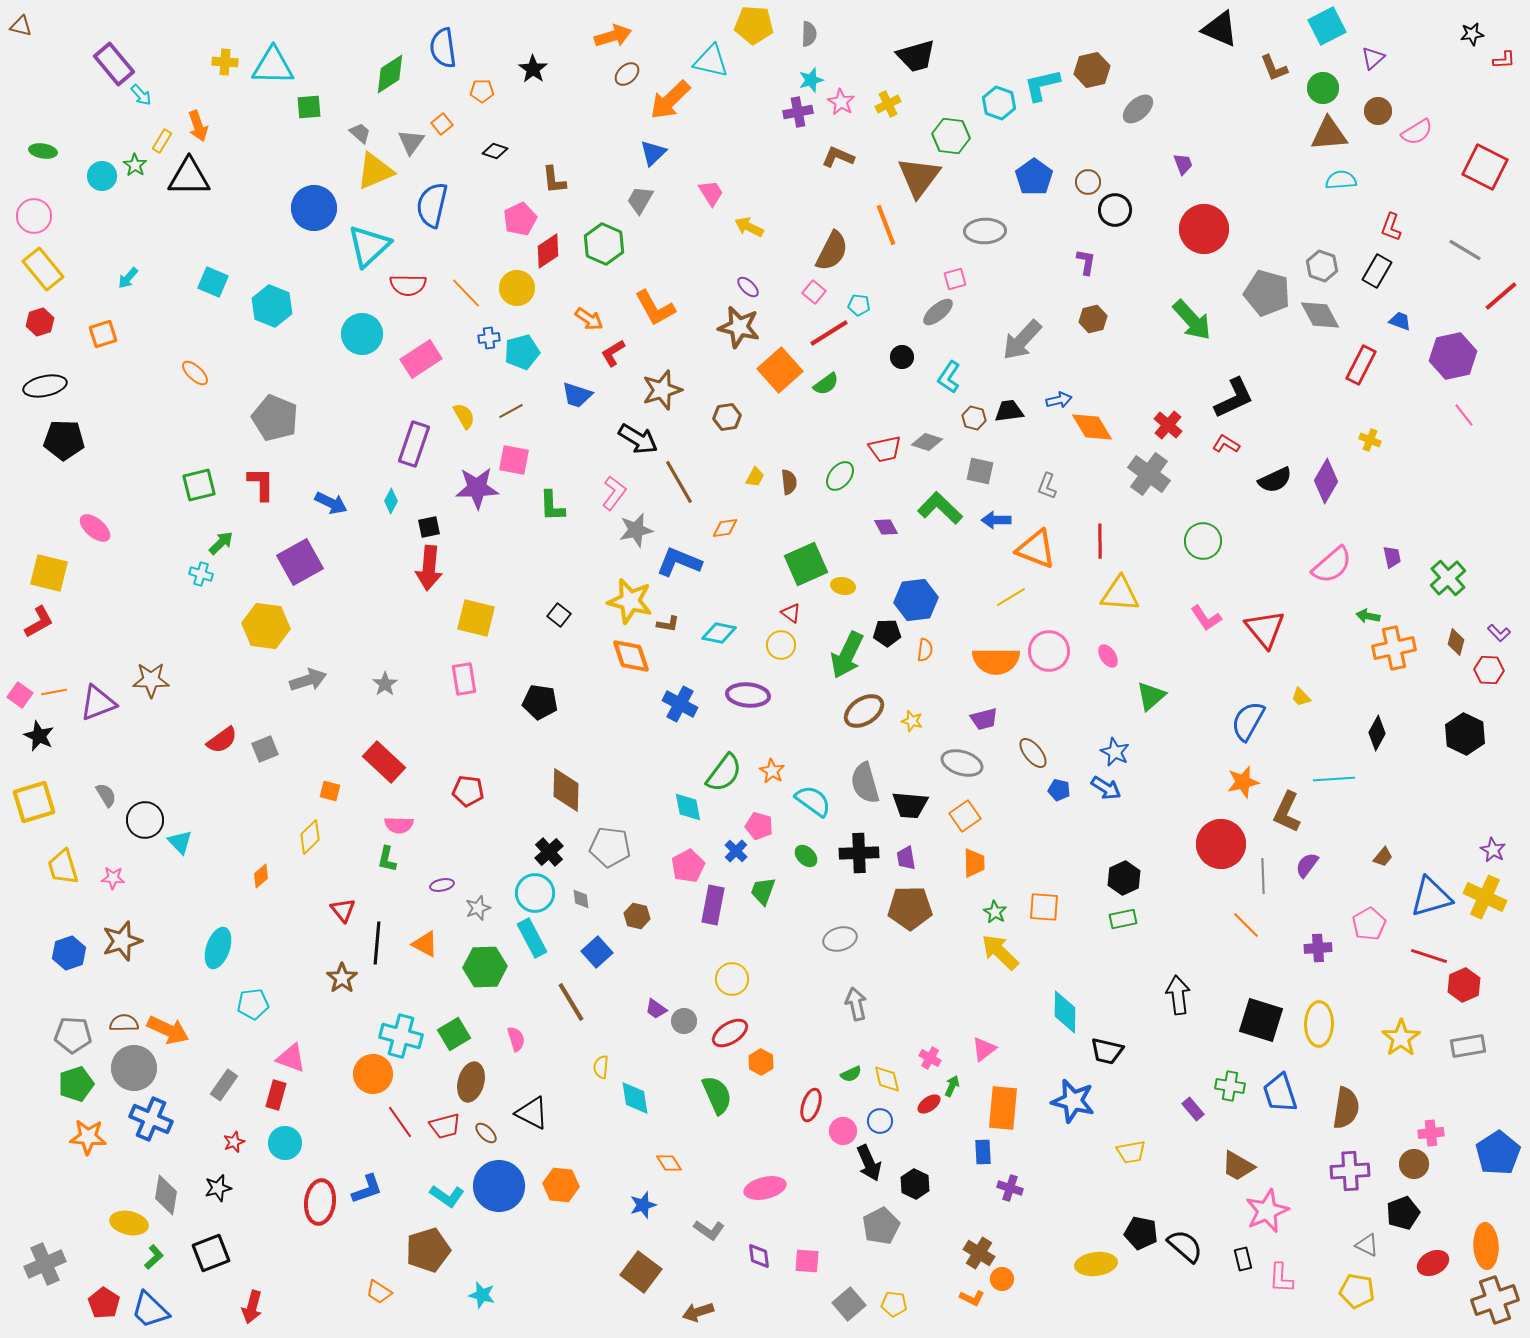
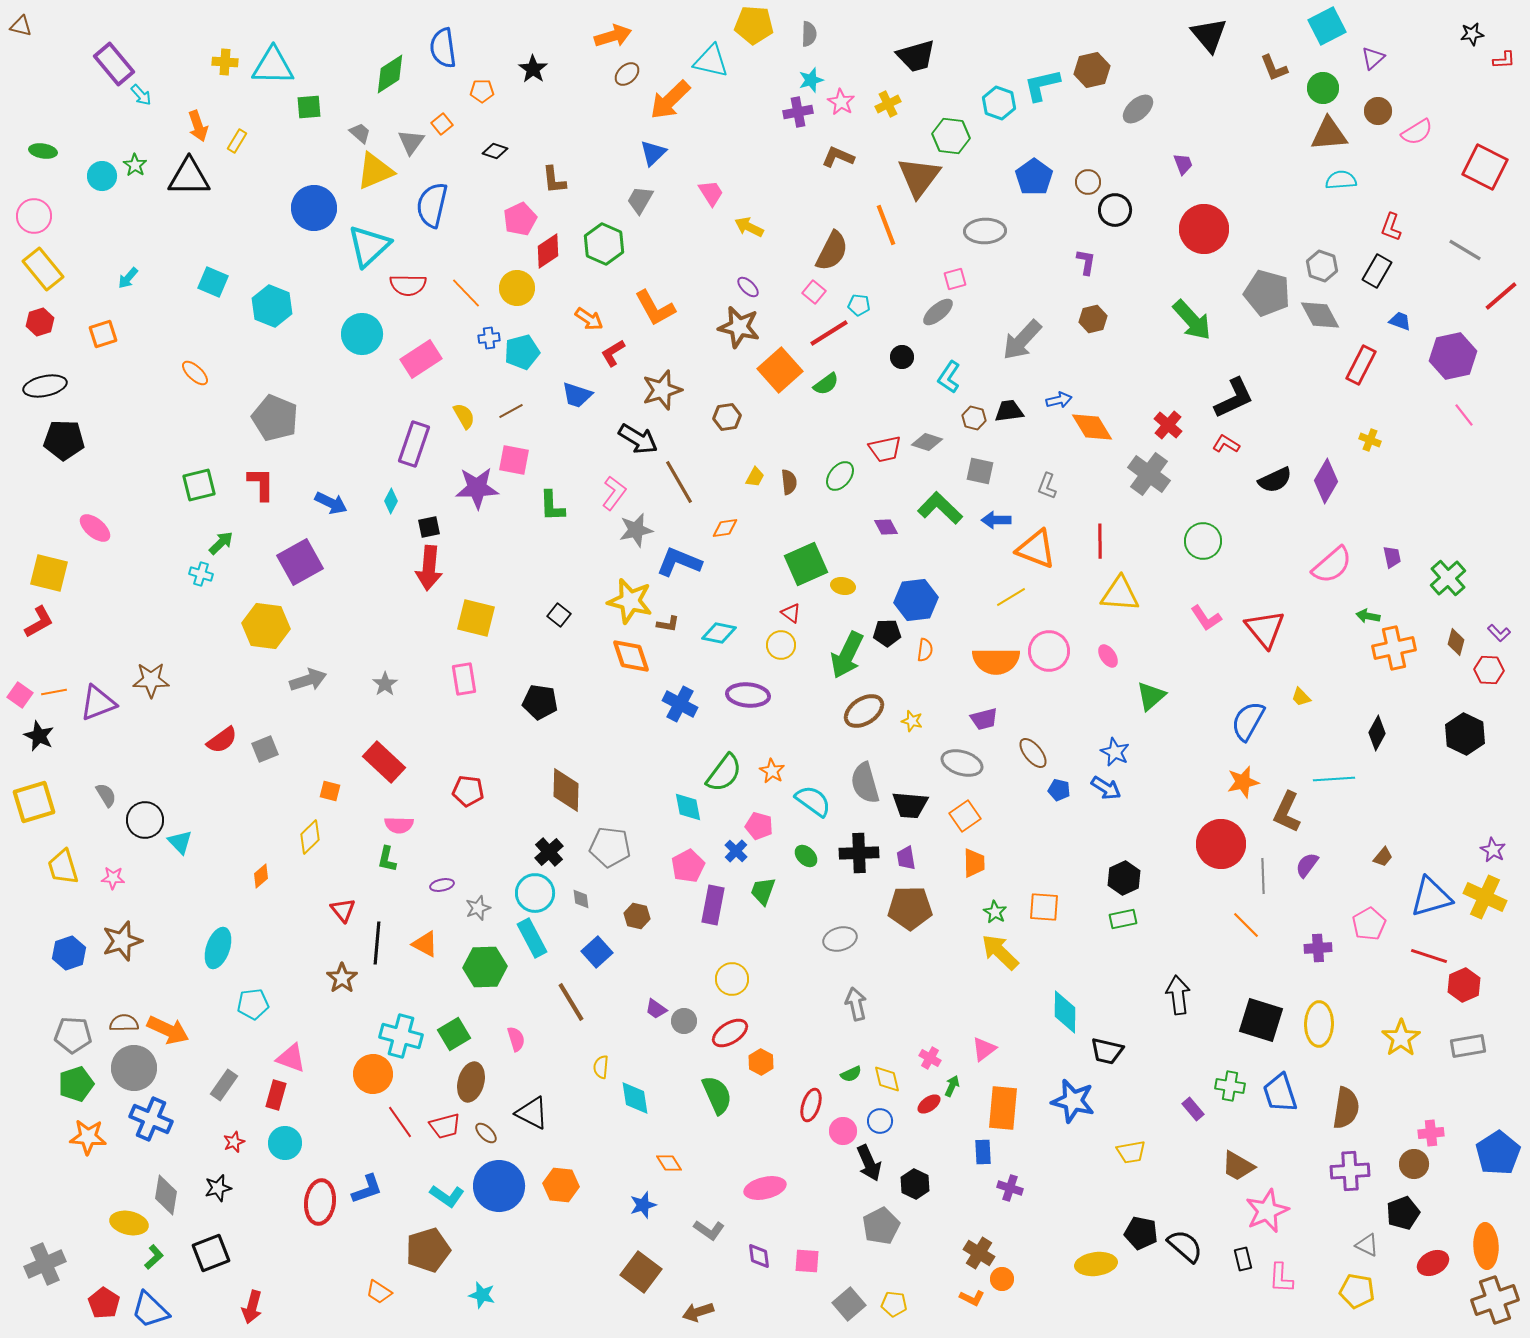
black triangle at (1220, 29): moved 11 px left, 6 px down; rotated 27 degrees clockwise
yellow rectangle at (162, 141): moved 75 px right
